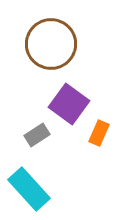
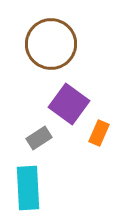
gray rectangle: moved 2 px right, 3 px down
cyan rectangle: moved 1 px left, 1 px up; rotated 39 degrees clockwise
